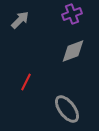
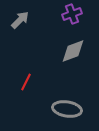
gray ellipse: rotated 44 degrees counterclockwise
